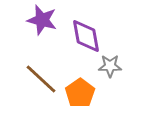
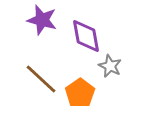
gray star: rotated 25 degrees clockwise
